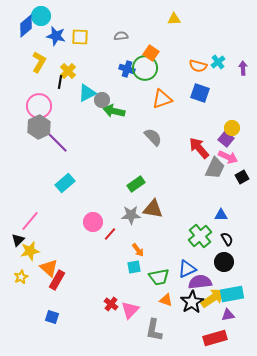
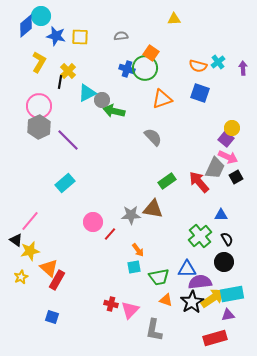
purple line at (57, 142): moved 11 px right, 2 px up
red arrow at (199, 148): moved 34 px down
black square at (242, 177): moved 6 px left
green rectangle at (136, 184): moved 31 px right, 3 px up
black triangle at (18, 240): moved 2 px left; rotated 40 degrees counterclockwise
blue triangle at (187, 269): rotated 24 degrees clockwise
red cross at (111, 304): rotated 24 degrees counterclockwise
